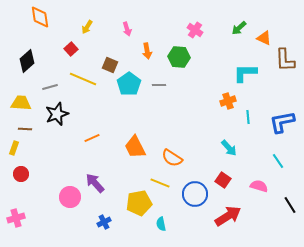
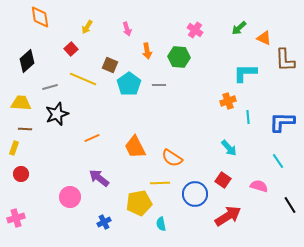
blue L-shape at (282, 122): rotated 12 degrees clockwise
purple arrow at (95, 183): moved 4 px right, 5 px up; rotated 10 degrees counterclockwise
yellow line at (160, 183): rotated 24 degrees counterclockwise
